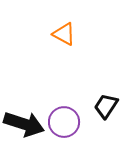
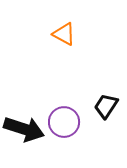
black arrow: moved 5 px down
